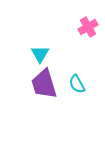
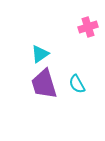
pink cross: rotated 12 degrees clockwise
cyan triangle: rotated 24 degrees clockwise
